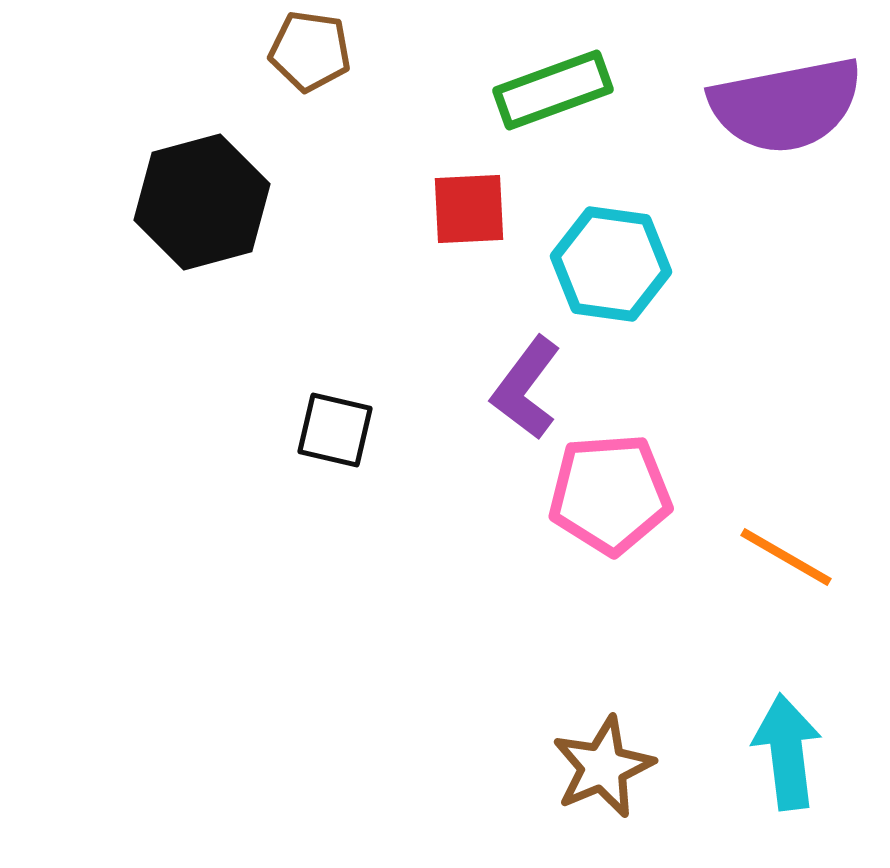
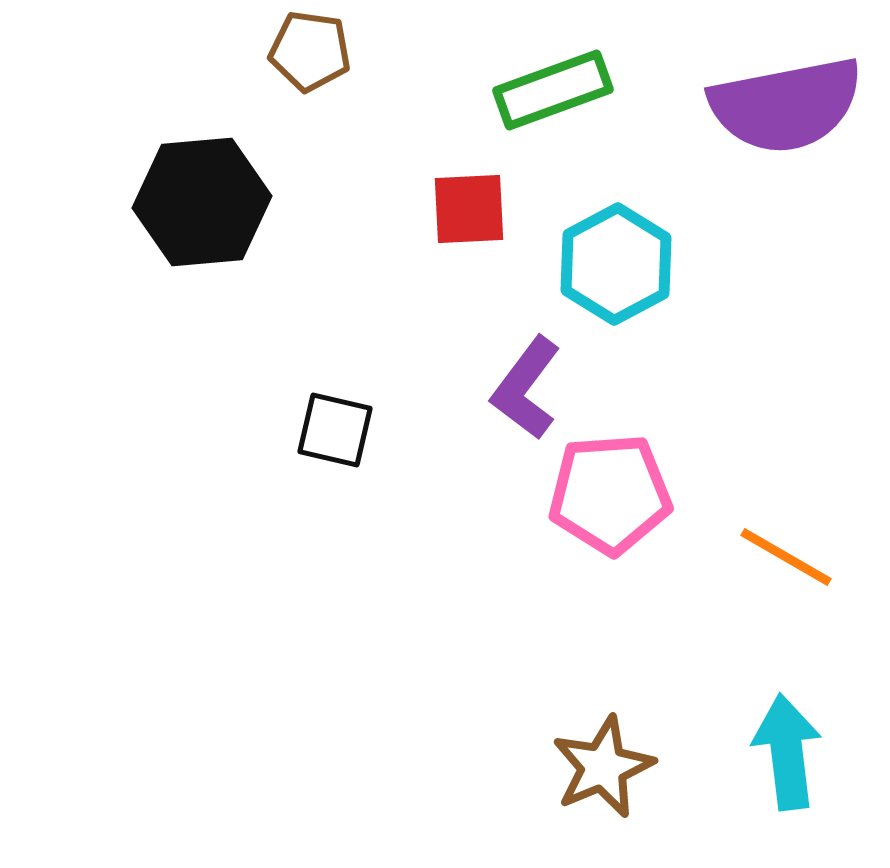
black hexagon: rotated 10 degrees clockwise
cyan hexagon: moved 5 px right; rotated 24 degrees clockwise
